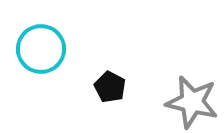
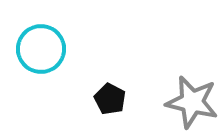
black pentagon: moved 12 px down
